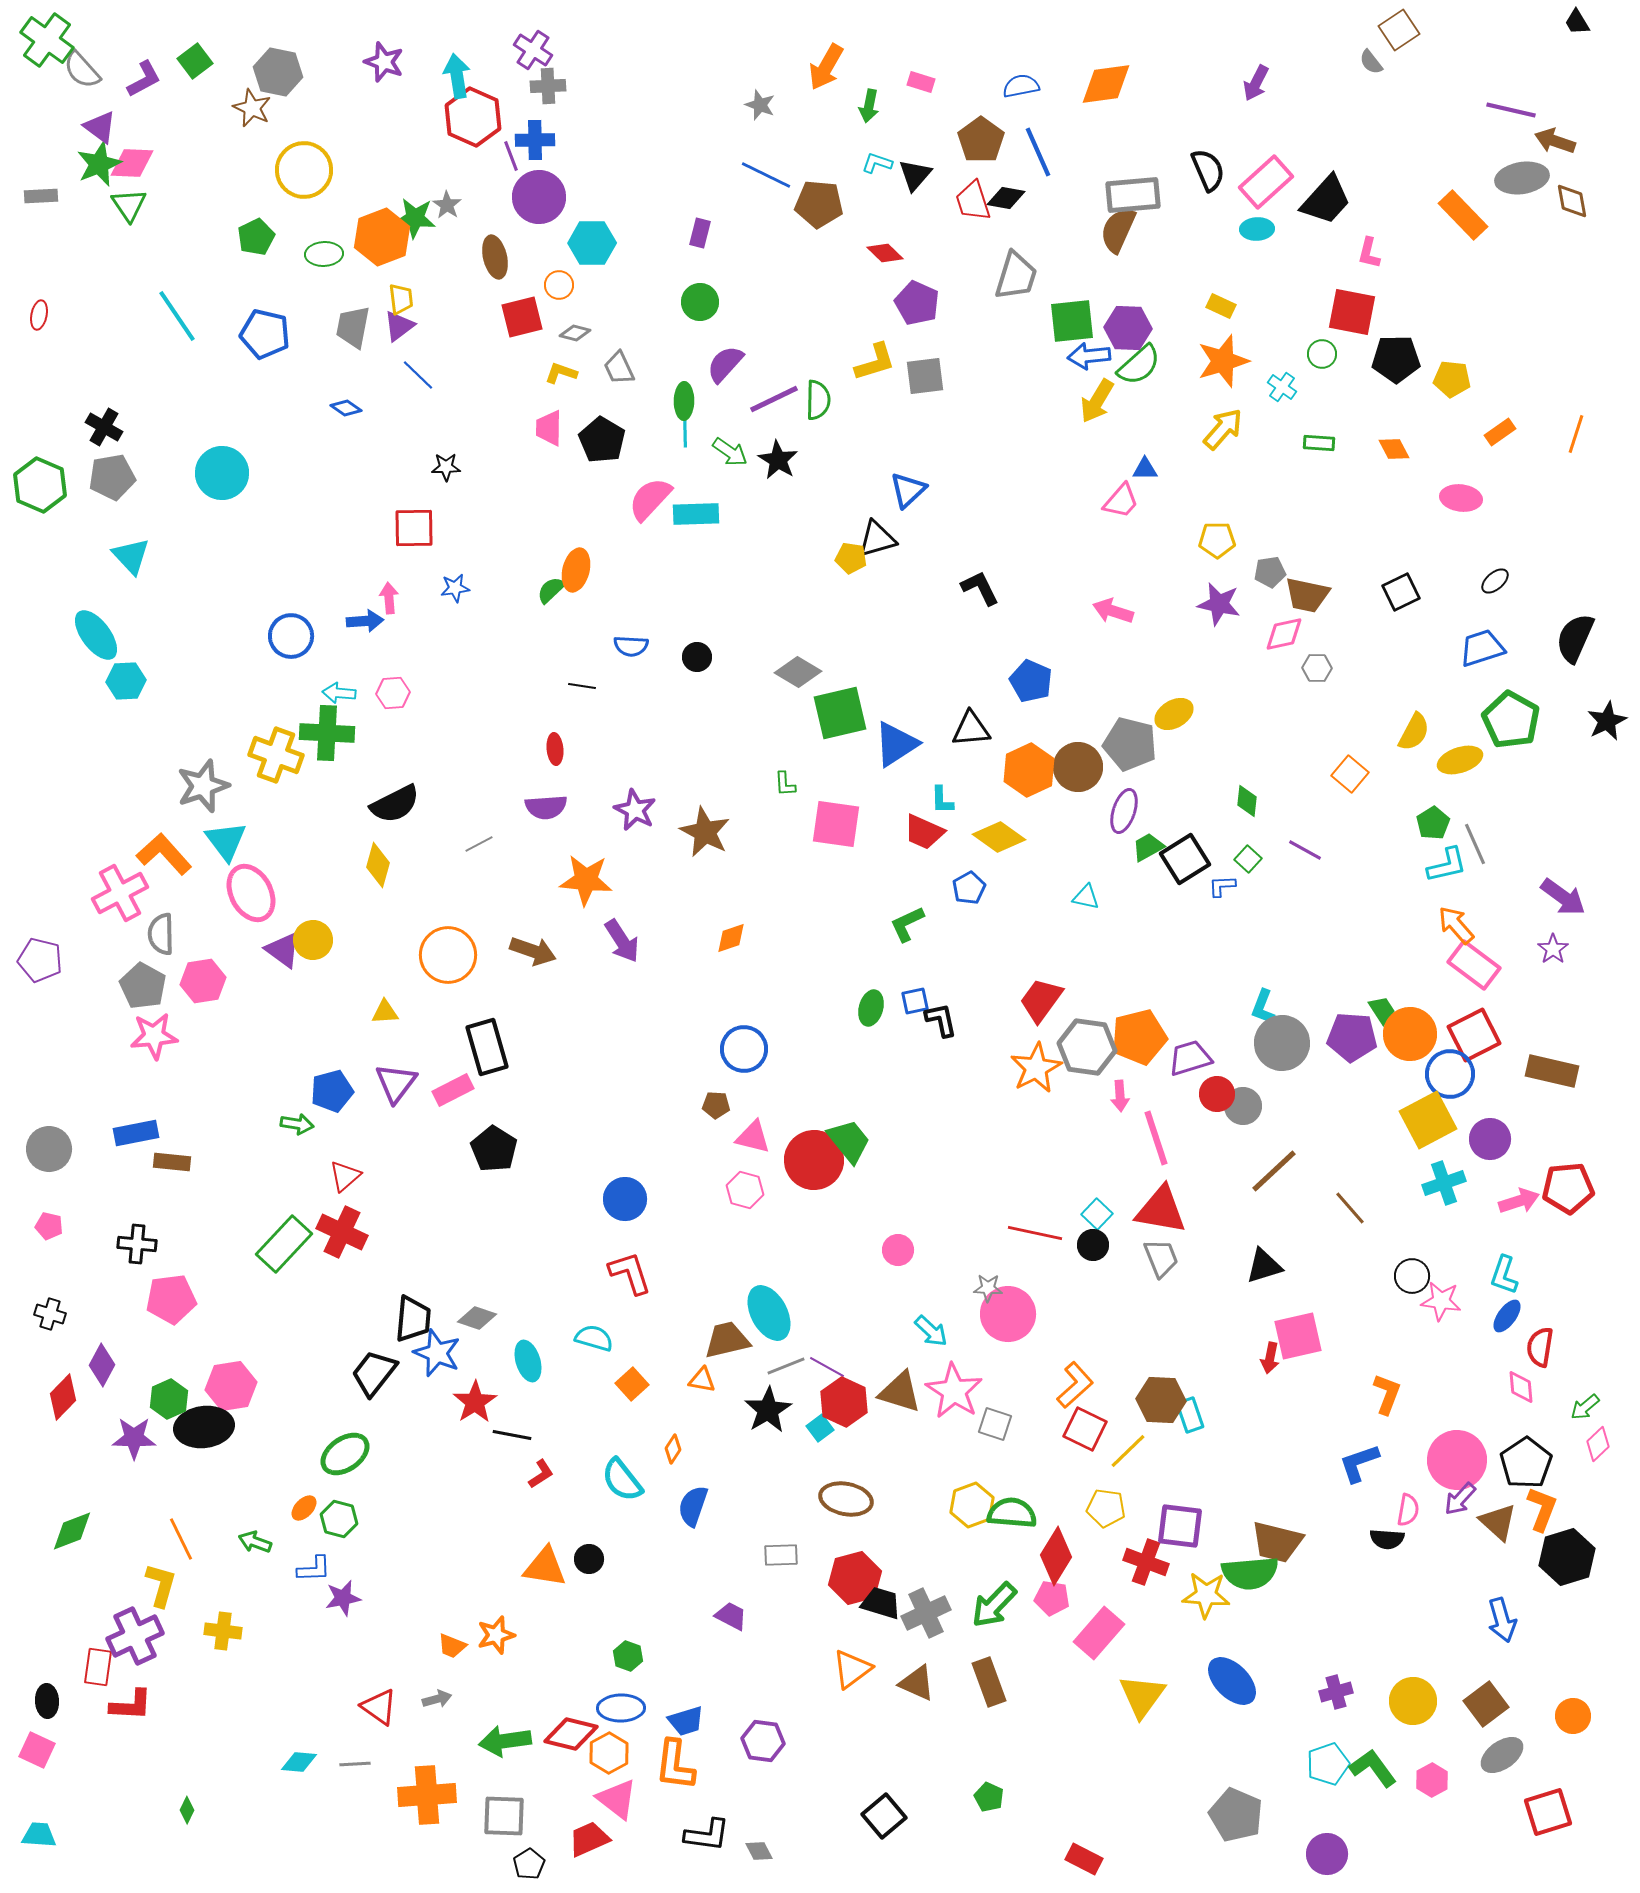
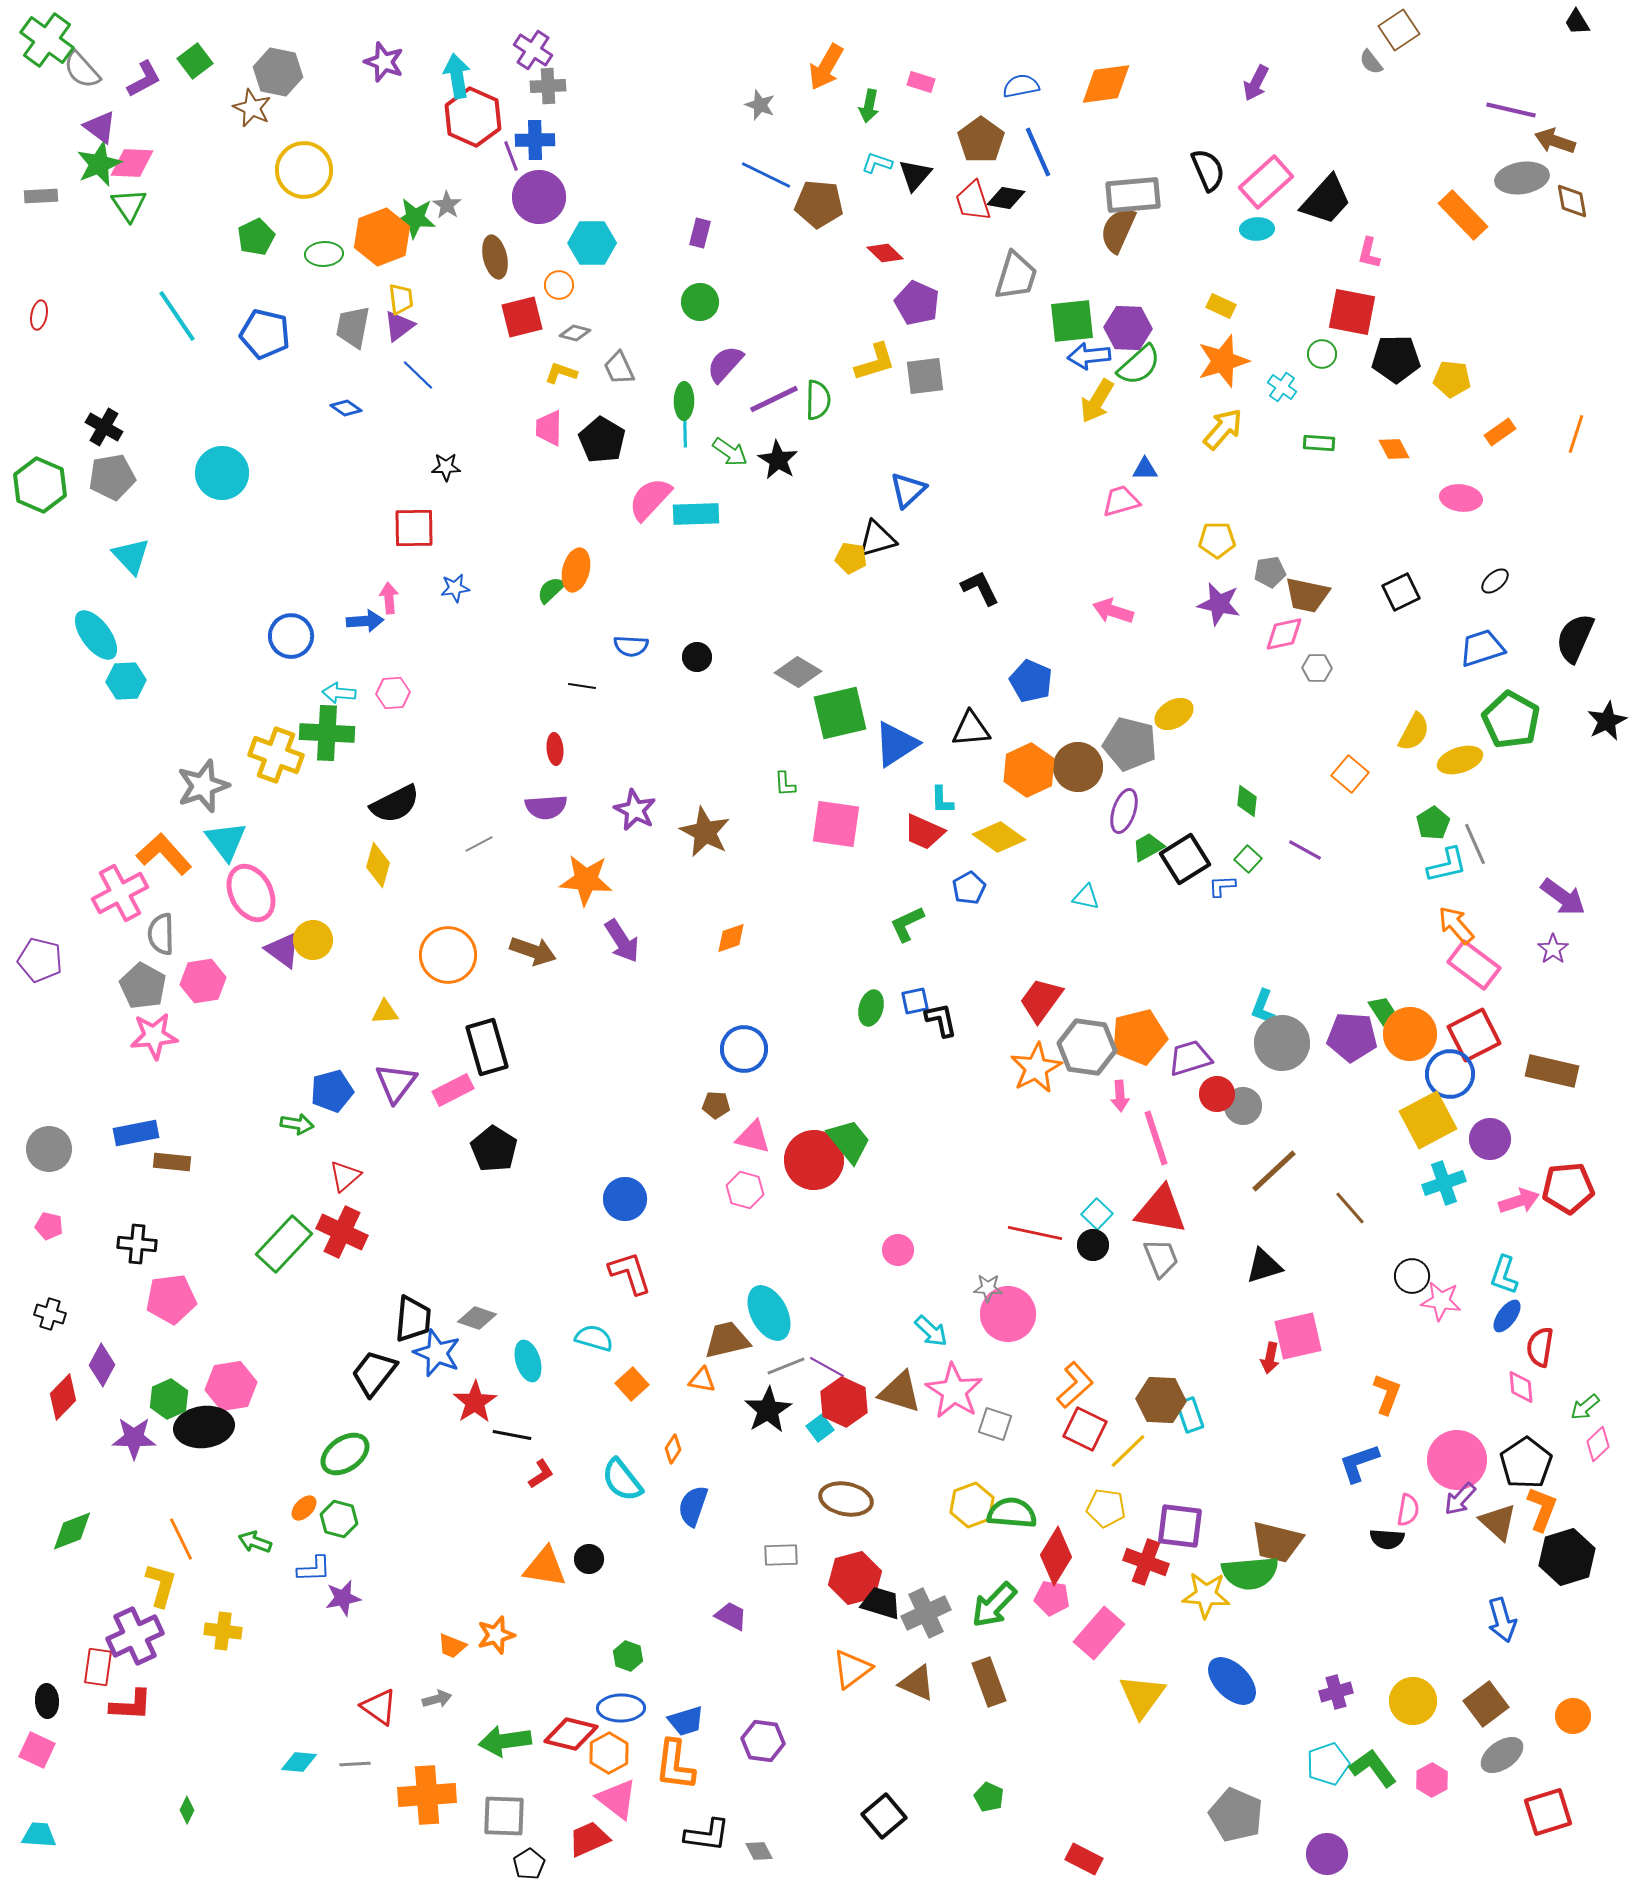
pink trapezoid at (1121, 501): rotated 147 degrees counterclockwise
